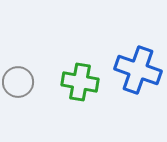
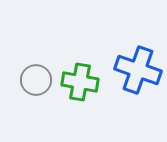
gray circle: moved 18 px right, 2 px up
